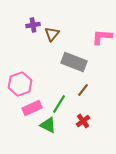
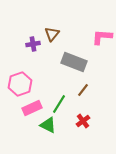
purple cross: moved 19 px down
